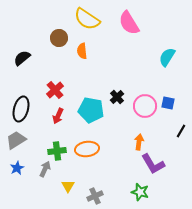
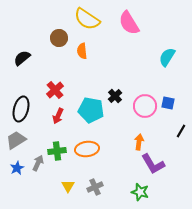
black cross: moved 2 px left, 1 px up
gray arrow: moved 7 px left, 6 px up
gray cross: moved 9 px up
